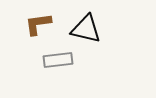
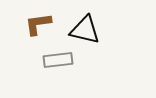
black triangle: moved 1 px left, 1 px down
